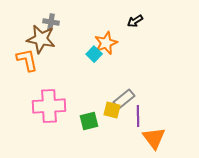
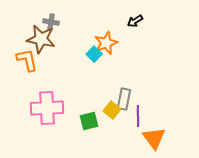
gray rectangle: rotated 40 degrees counterclockwise
pink cross: moved 2 px left, 2 px down
yellow square: rotated 24 degrees clockwise
